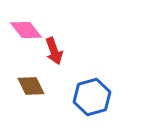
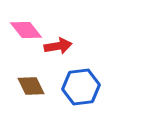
red arrow: moved 4 px right, 5 px up; rotated 80 degrees counterclockwise
blue hexagon: moved 11 px left, 10 px up; rotated 9 degrees clockwise
